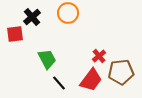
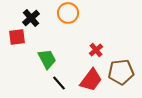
black cross: moved 1 px left, 1 px down
red square: moved 2 px right, 3 px down
red cross: moved 3 px left, 6 px up
